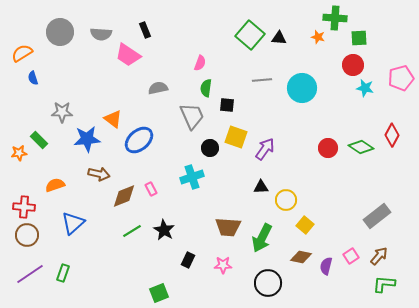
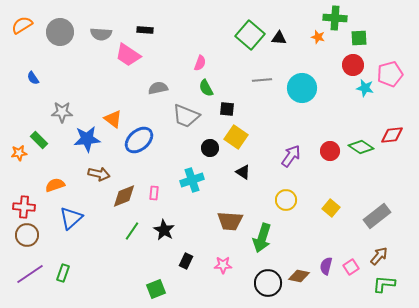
black rectangle at (145, 30): rotated 63 degrees counterclockwise
orange semicircle at (22, 53): moved 28 px up
blue semicircle at (33, 78): rotated 16 degrees counterclockwise
pink pentagon at (401, 78): moved 11 px left, 4 px up
green semicircle at (206, 88): rotated 36 degrees counterclockwise
black square at (227, 105): moved 4 px down
gray trapezoid at (192, 116): moved 6 px left; rotated 136 degrees clockwise
red diamond at (392, 135): rotated 55 degrees clockwise
yellow square at (236, 137): rotated 15 degrees clockwise
red circle at (328, 148): moved 2 px right, 3 px down
purple arrow at (265, 149): moved 26 px right, 7 px down
cyan cross at (192, 177): moved 3 px down
black triangle at (261, 187): moved 18 px left, 15 px up; rotated 35 degrees clockwise
pink rectangle at (151, 189): moved 3 px right, 4 px down; rotated 32 degrees clockwise
blue triangle at (73, 223): moved 2 px left, 5 px up
yellow square at (305, 225): moved 26 px right, 17 px up
brown trapezoid at (228, 227): moved 2 px right, 6 px up
green line at (132, 231): rotated 24 degrees counterclockwise
green arrow at (262, 238): rotated 8 degrees counterclockwise
pink square at (351, 256): moved 11 px down
brown diamond at (301, 257): moved 2 px left, 19 px down
black rectangle at (188, 260): moved 2 px left, 1 px down
green square at (159, 293): moved 3 px left, 4 px up
